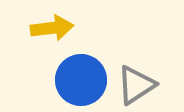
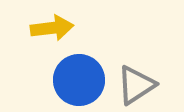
blue circle: moved 2 px left
